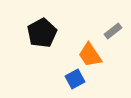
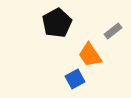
black pentagon: moved 15 px right, 10 px up
